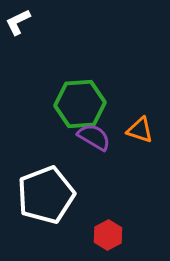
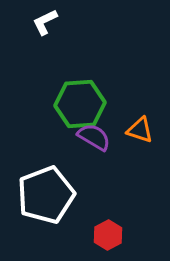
white L-shape: moved 27 px right
